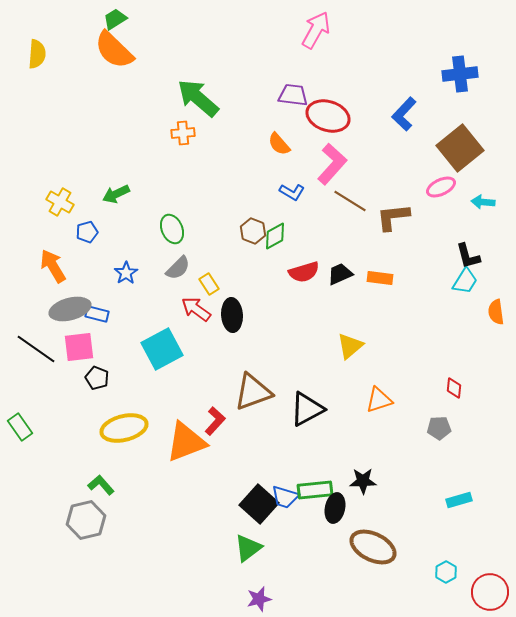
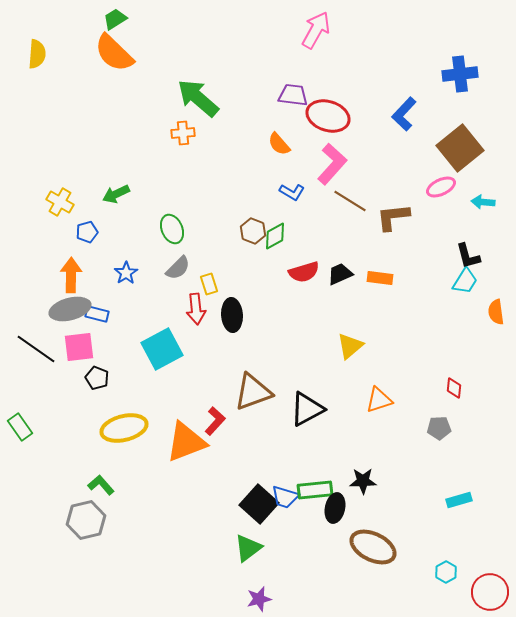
orange semicircle at (114, 50): moved 3 px down
orange arrow at (53, 266): moved 18 px right, 9 px down; rotated 32 degrees clockwise
yellow rectangle at (209, 284): rotated 15 degrees clockwise
red arrow at (196, 309): rotated 132 degrees counterclockwise
